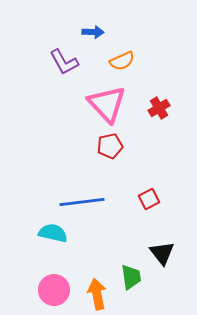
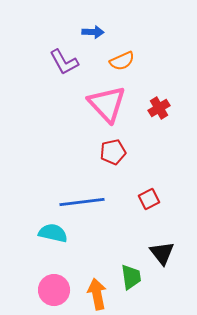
red pentagon: moved 3 px right, 6 px down
